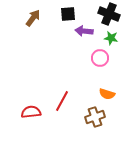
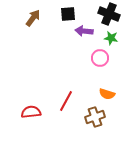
red line: moved 4 px right
